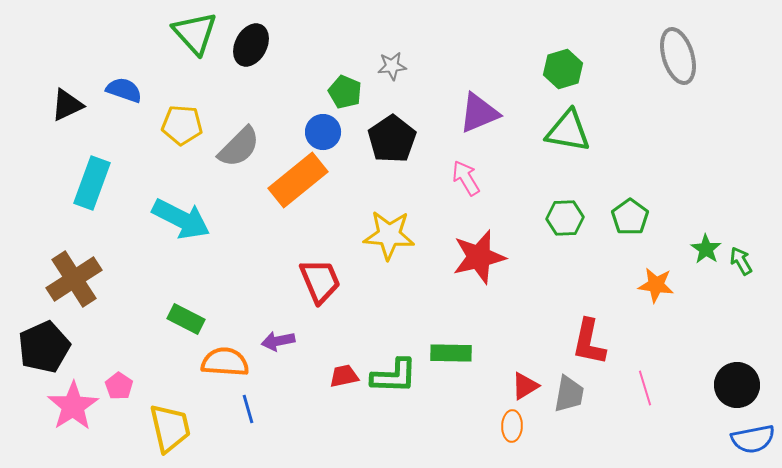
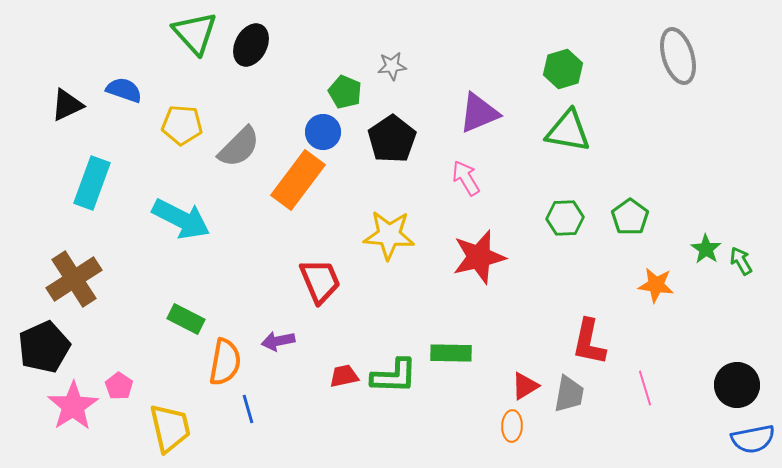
orange rectangle at (298, 180): rotated 14 degrees counterclockwise
orange semicircle at (225, 362): rotated 96 degrees clockwise
